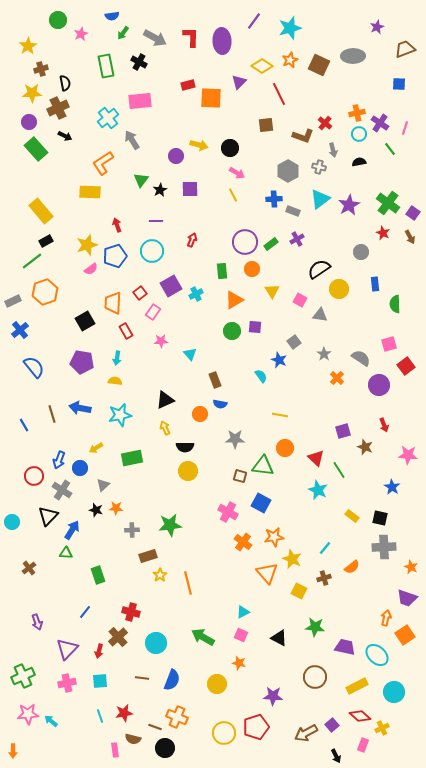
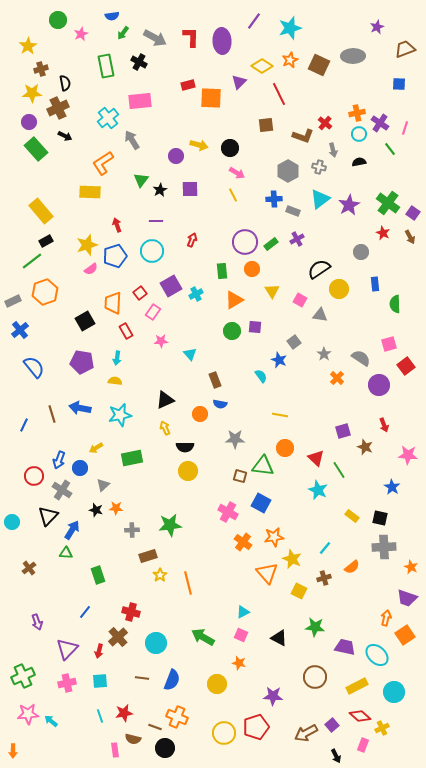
blue line at (24, 425): rotated 56 degrees clockwise
